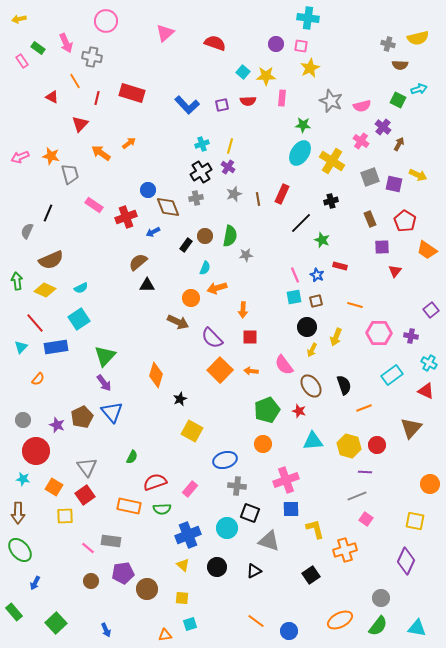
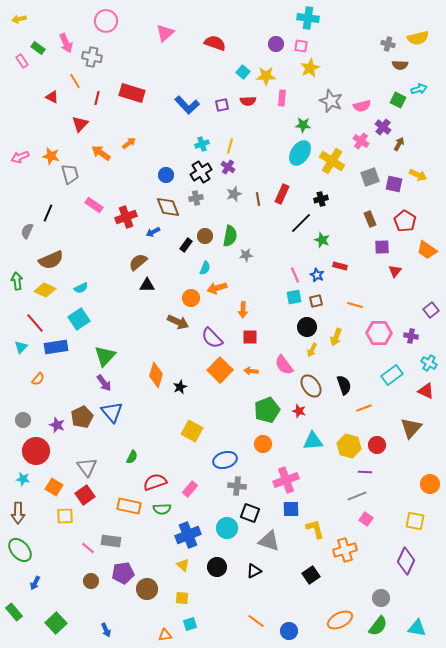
blue circle at (148, 190): moved 18 px right, 15 px up
black cross at (331, 201): moved 10 px left, 2 px up
black star at (180, 399): moved 12 px up
